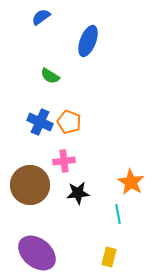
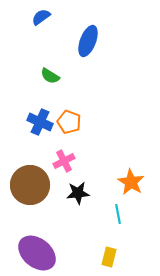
pink cross: rotated 20 degrees counterclockwise
